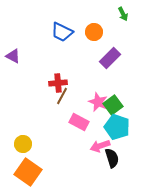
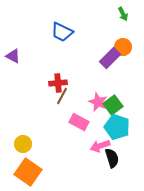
orange circle: moved 29 px right, 15 px down
